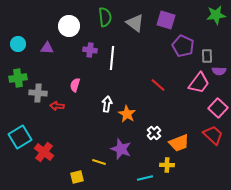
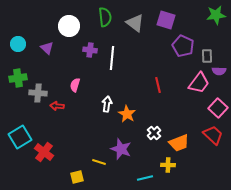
purple triangle: rotated 40 degrees clockwise
red line: rotated 35 degrees clockwise
yellow cross: moved 1 px right
